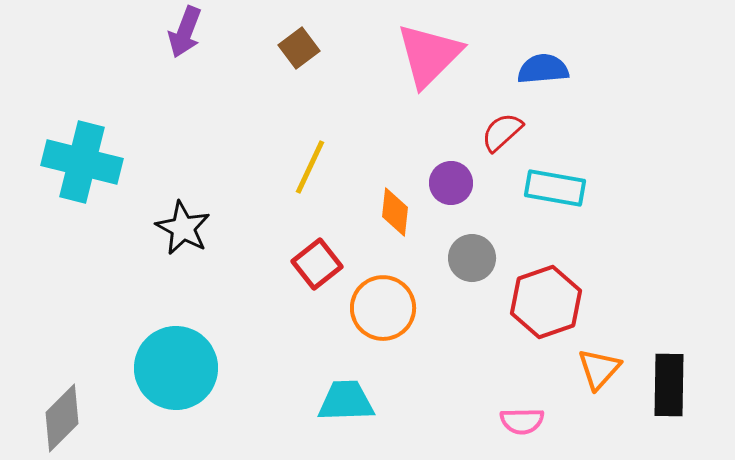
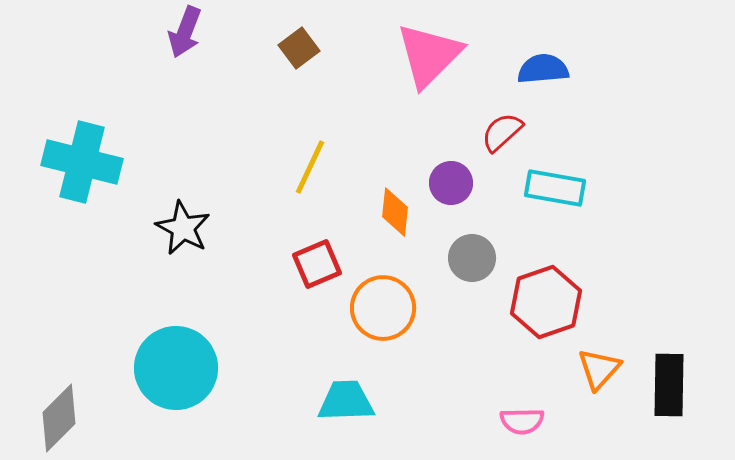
red square: rotated 15 degrees clockwise
gray diamond: moved 3 px left
